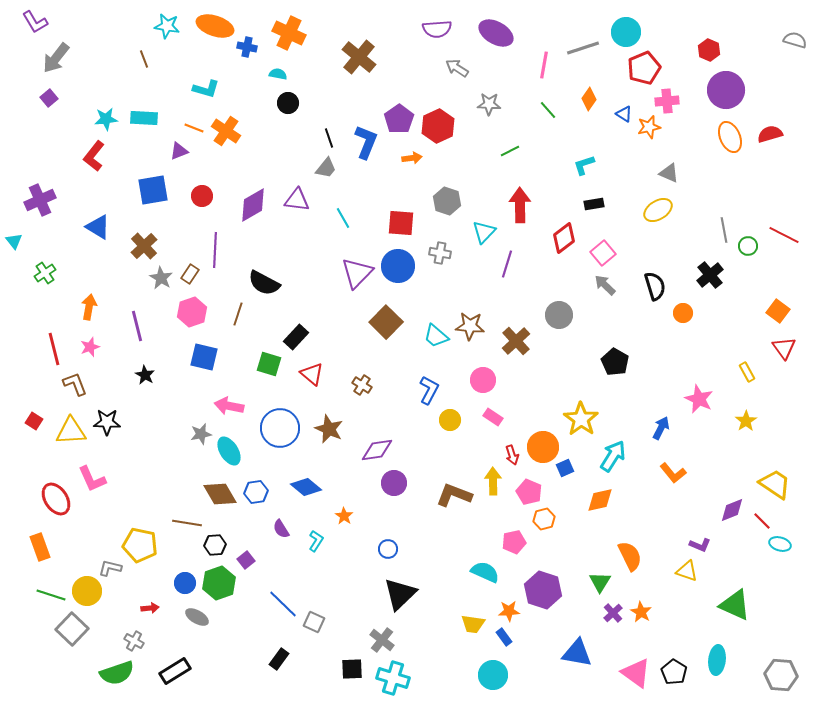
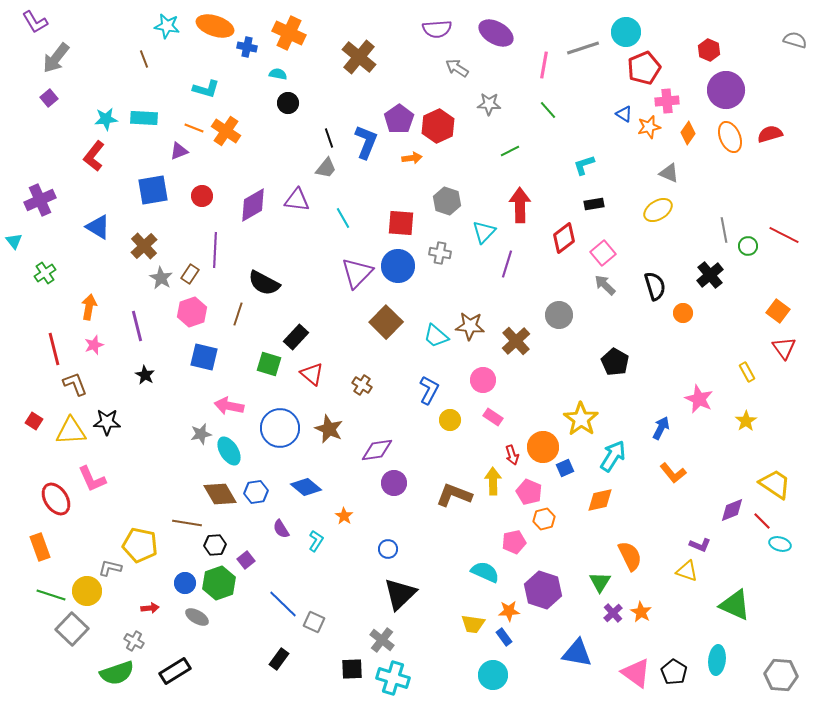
orange diamond at (589, 99): moved 99 px right, 34 px down
pink star at (90, 347): moved 4 px right, 2 px up
